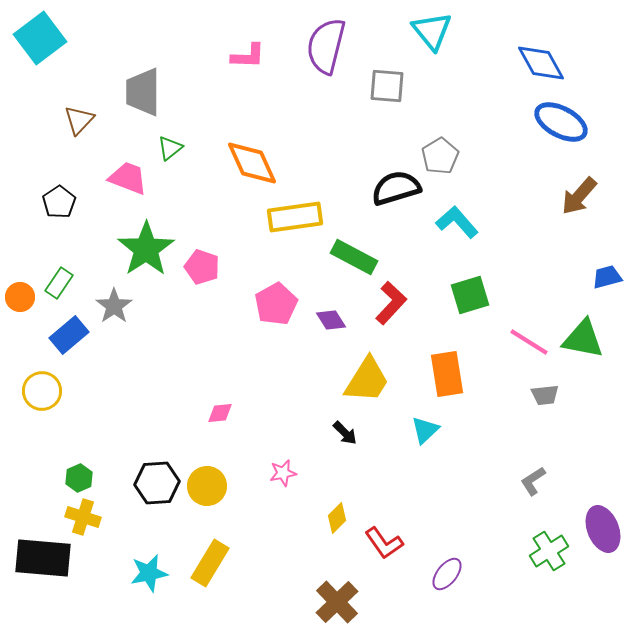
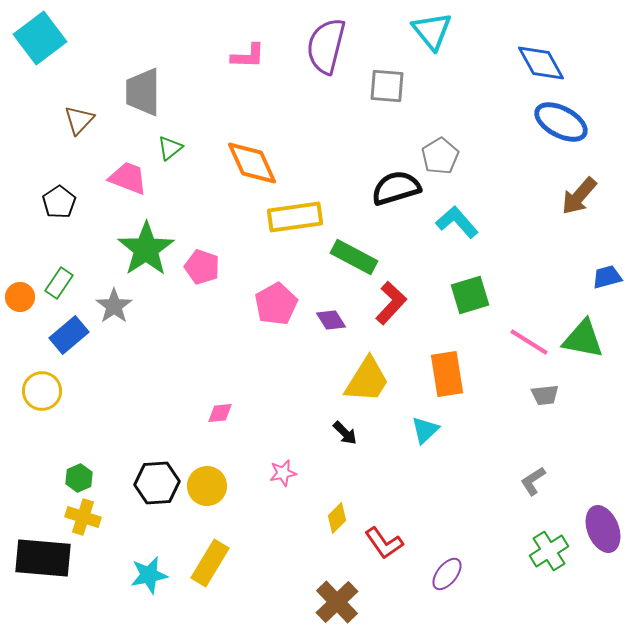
cyan star at (149, 573): moved 2 px down
